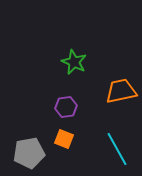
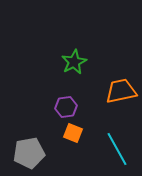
green star: rotated 20 degrees clockwise
orange square: moved 9 px right, 6 px up
